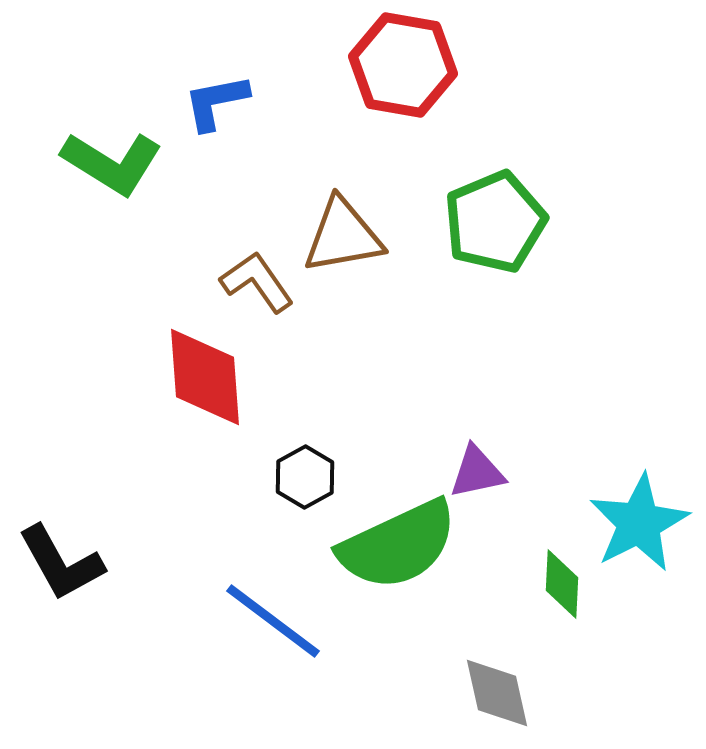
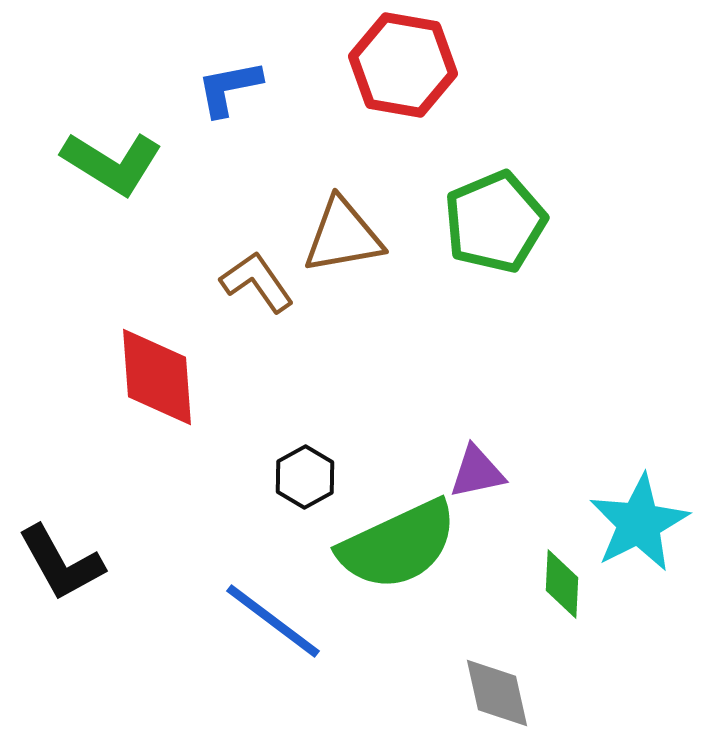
blue L-shape: moved 13 px right, 14 px up
red diamond: moved 48 px left
